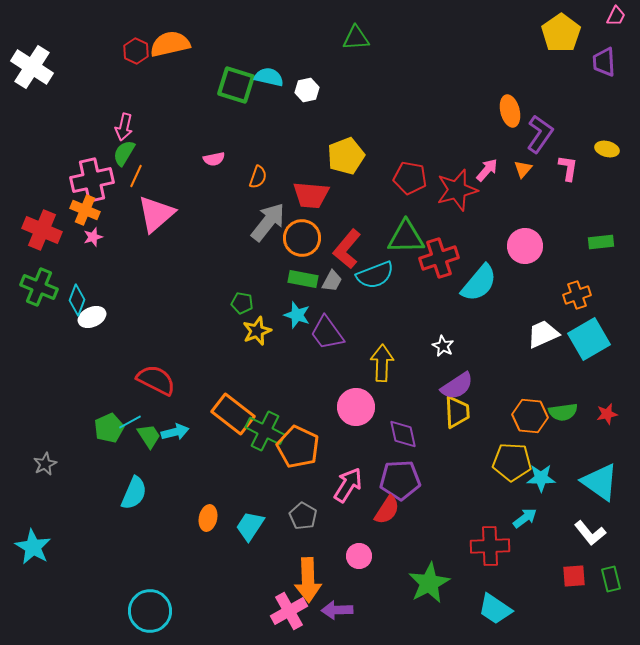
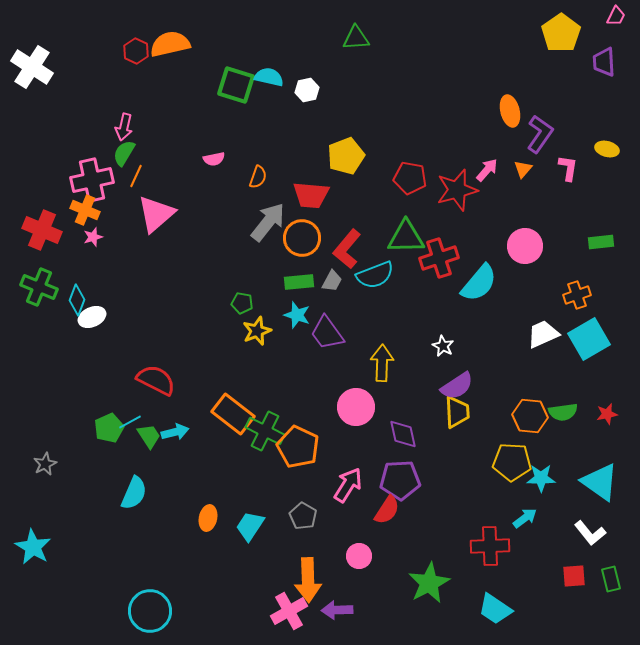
green rectangle at (303, 279): moved 4 px left, 3 px down; rotated 16 degrees counterclockwise
